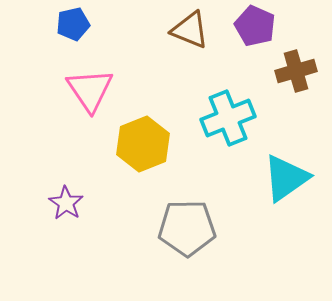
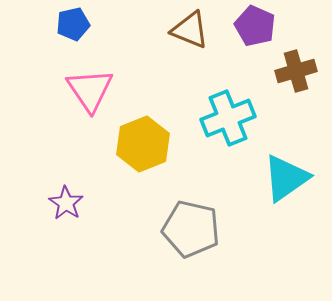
gray pentagon: moved 4 px right, 1 px down; rotated 14 degrees clockwise
